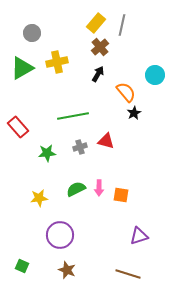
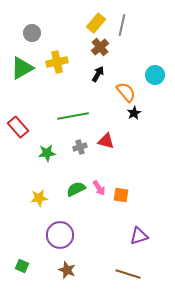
pink arrow: rotated 35 degrees counterclockwise
